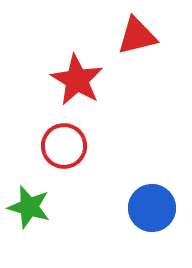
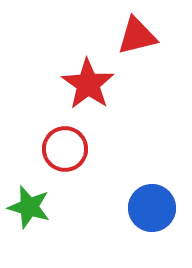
red star: moved 11 px right, 4 px down; rotated 4 degrees clockwise
red circle: moved 1 px right, 3 px down
